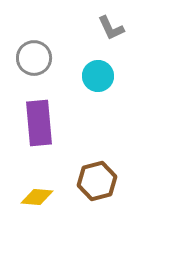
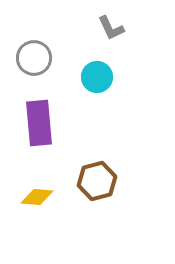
cyan circle: moved 1 px left, 1 px down
